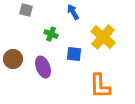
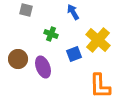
yellow cross: moved 5 px left, 3 px down
blue square: rotated 28 degrees counterclockwise
brown circle: moved 5 px right
